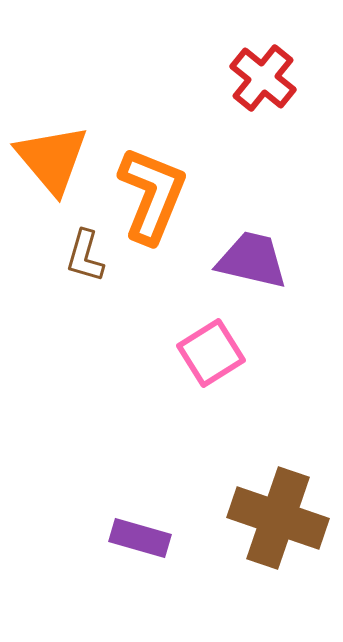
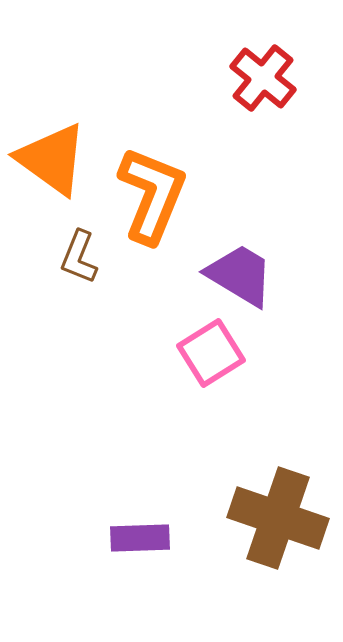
orange triangle: rotated 14 degrees counterclockwise
brown L-shape: moved 6 px left, 1 px down; rotated 6 degrees clockwise
purple trapezoid: moved 12 px left, 15 px down; rotated 18 degrees clockwise
purple rectangle: rotated 18 degrees counterclockwise
